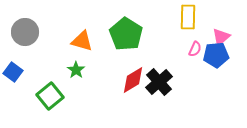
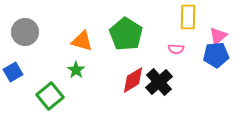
pink triangle: moved 3 px left, 1 px up
pink semicircle: moved 19 px left; rotated 70 degrees clockwise
blue square: rotated 24 degrees clockwise
